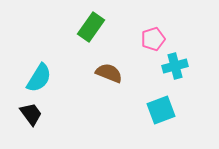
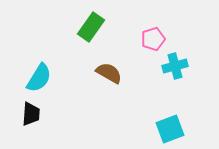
brown semicircle: rotated 8 degrees clockwise
cyan square: moved 9 px right, 19 px down
black trapezoid: rotated 40 degrees clockwise
